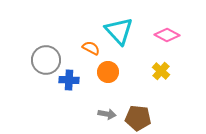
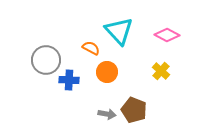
orange circle: moved 1 px left
brown pentagon: moved 4 px left, 8 px up; rotated 15 degrees clockwise
